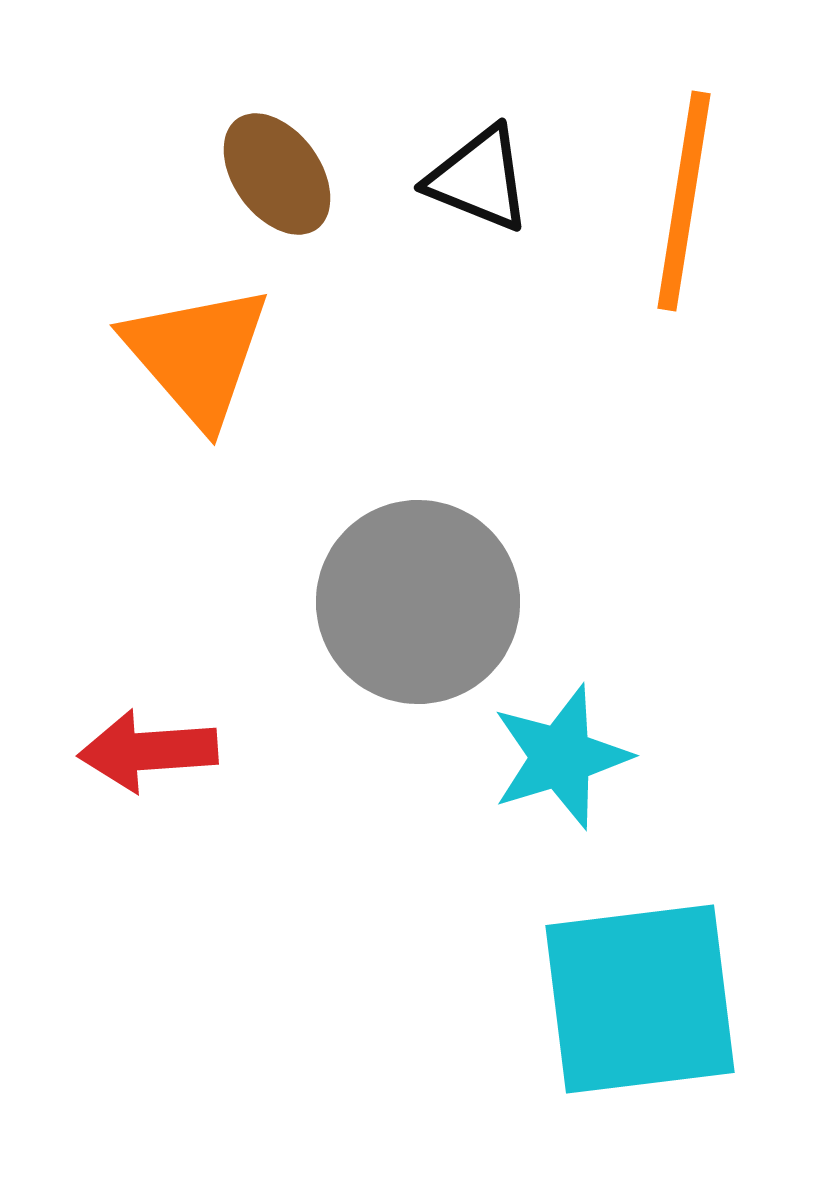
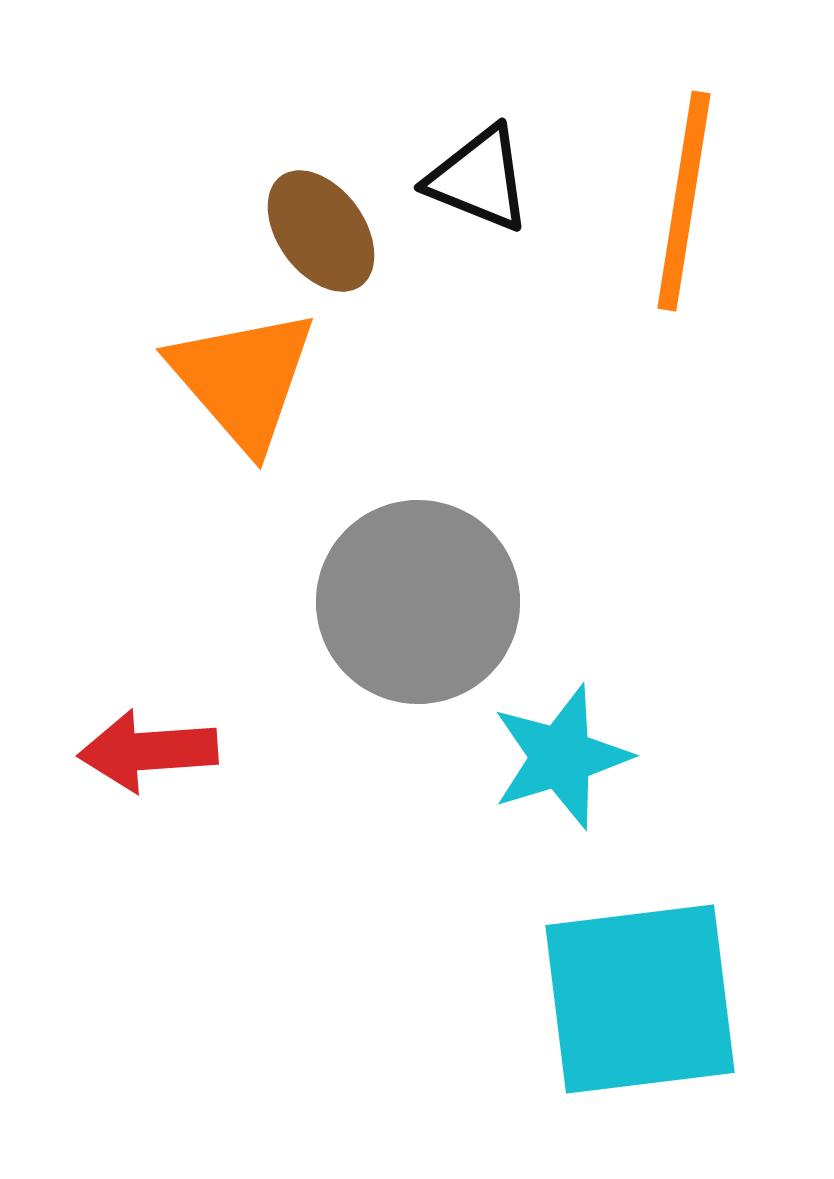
brown ellipse: moved 44 px right, 57 px down
orange triangle: moved 46 px right, 24 px down
